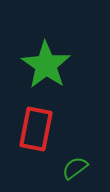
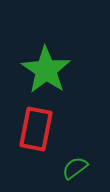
green star: moved 5 px down
